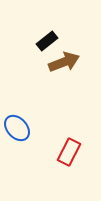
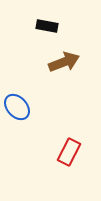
black rectangle: moved 15 px up; rotated 50 degrees clockwise
blue ellipse: moved 21 px up
